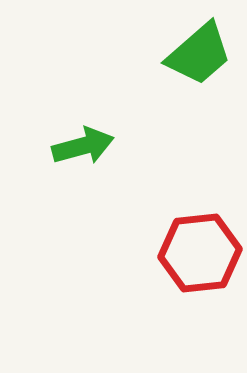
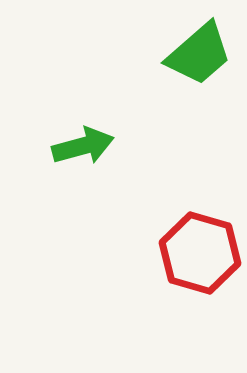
red hexagon: rotated 22 degrees clockwise
